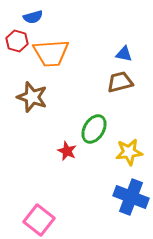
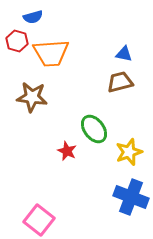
brown star: rotated 12 degrees counterclockwise
green ellipse: rotated 68 degrees counterclockwise
yellow star: rotated 12 degrees counterclockwise
